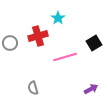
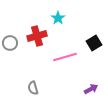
red cross: moved 1 px left
